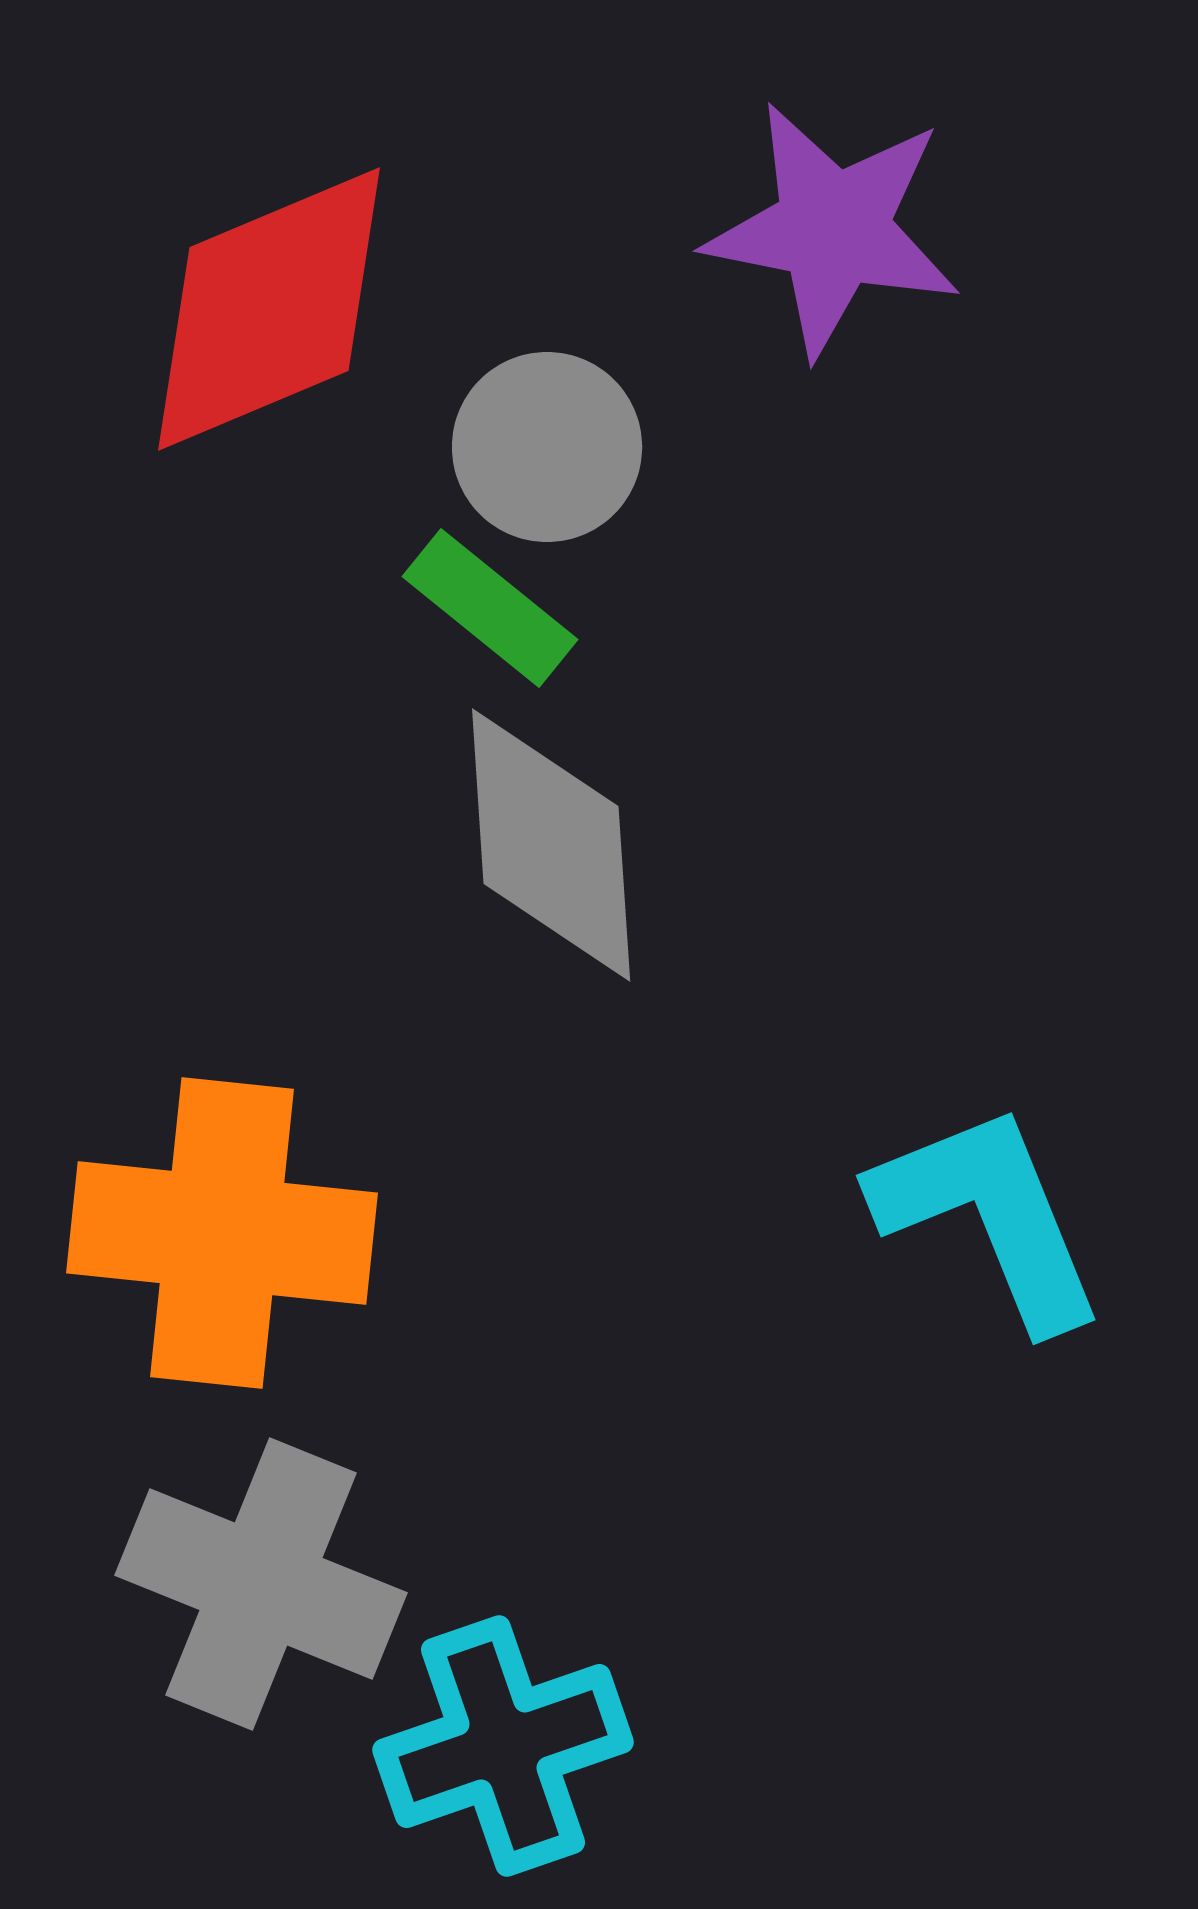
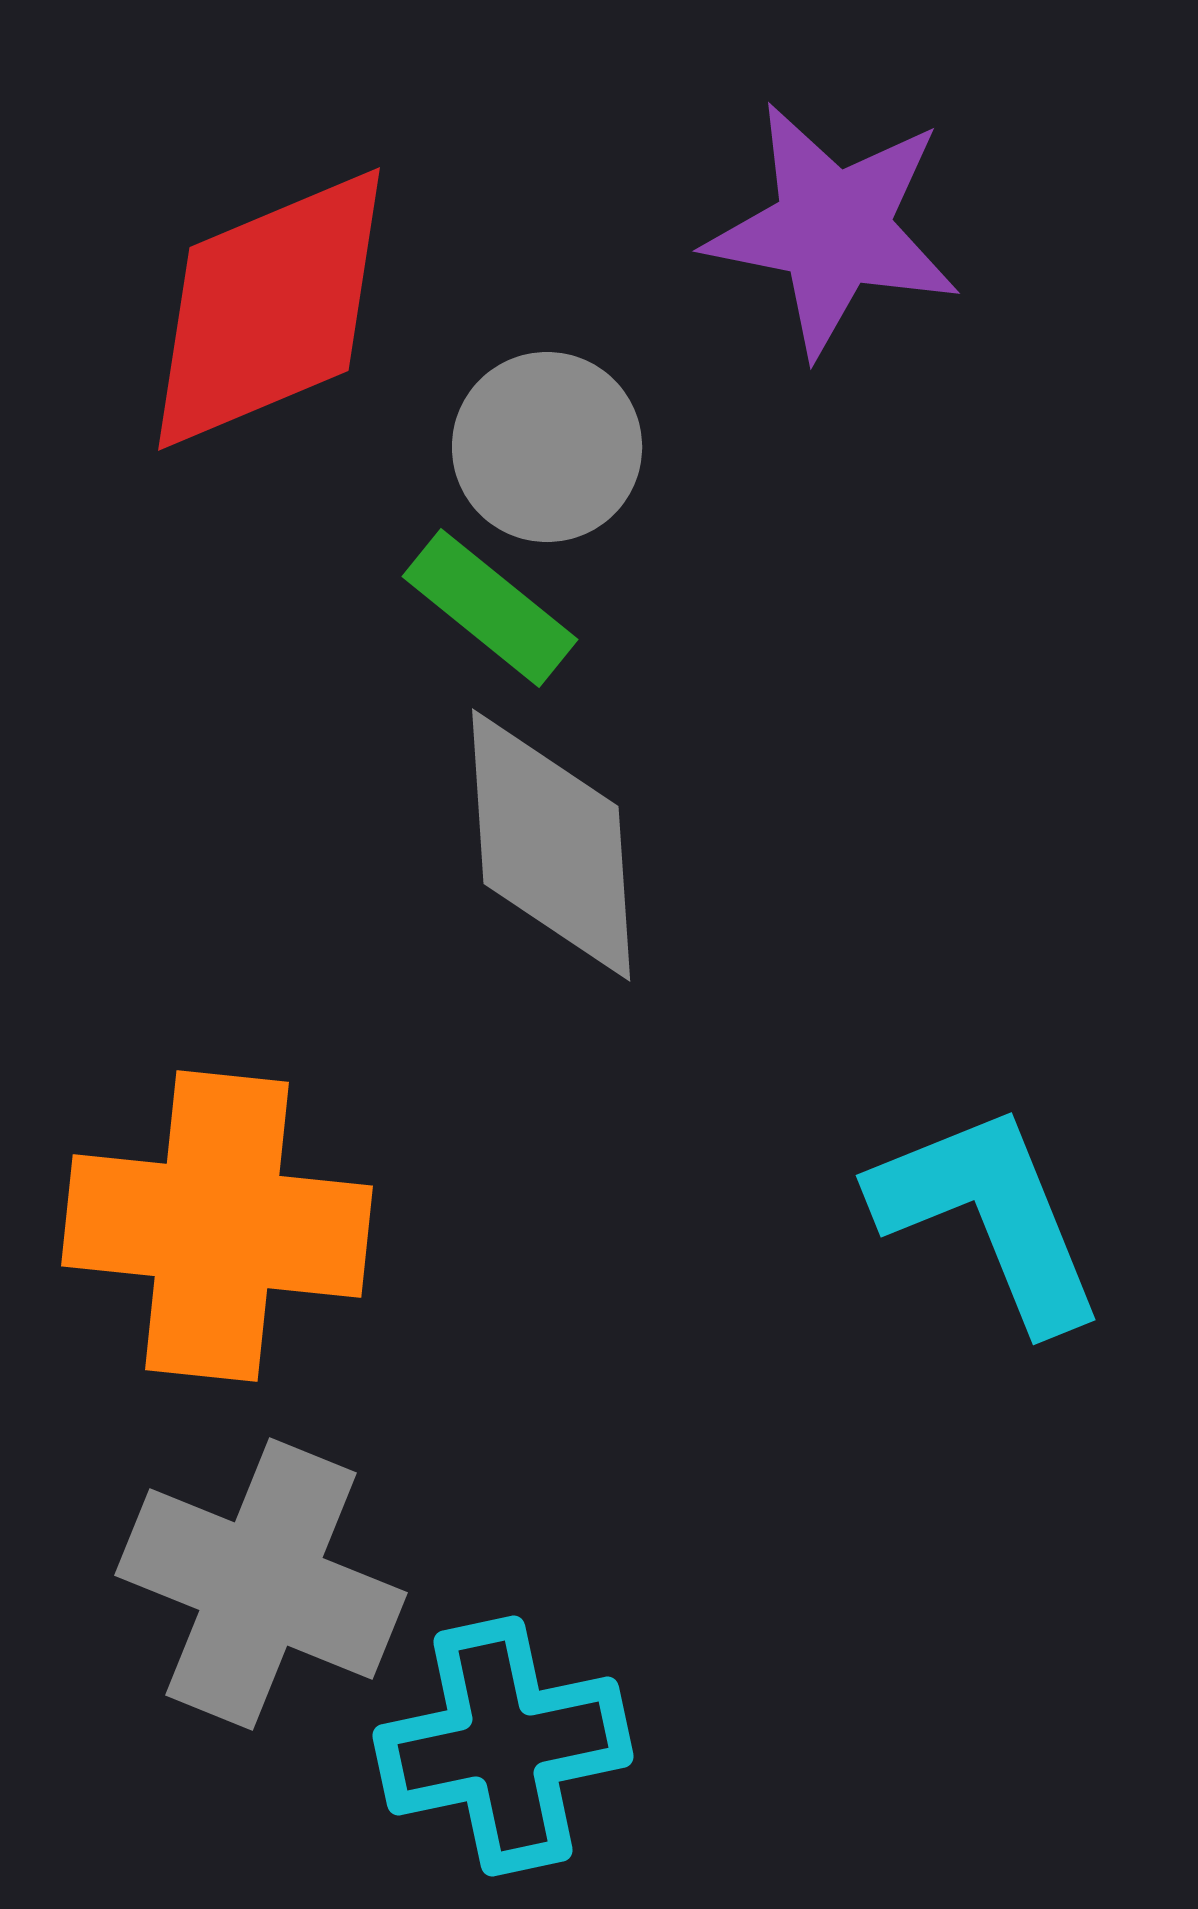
orange cross: moved 5 px left, 7 px up
cyan cross: rotated 7 degrees clockwise
